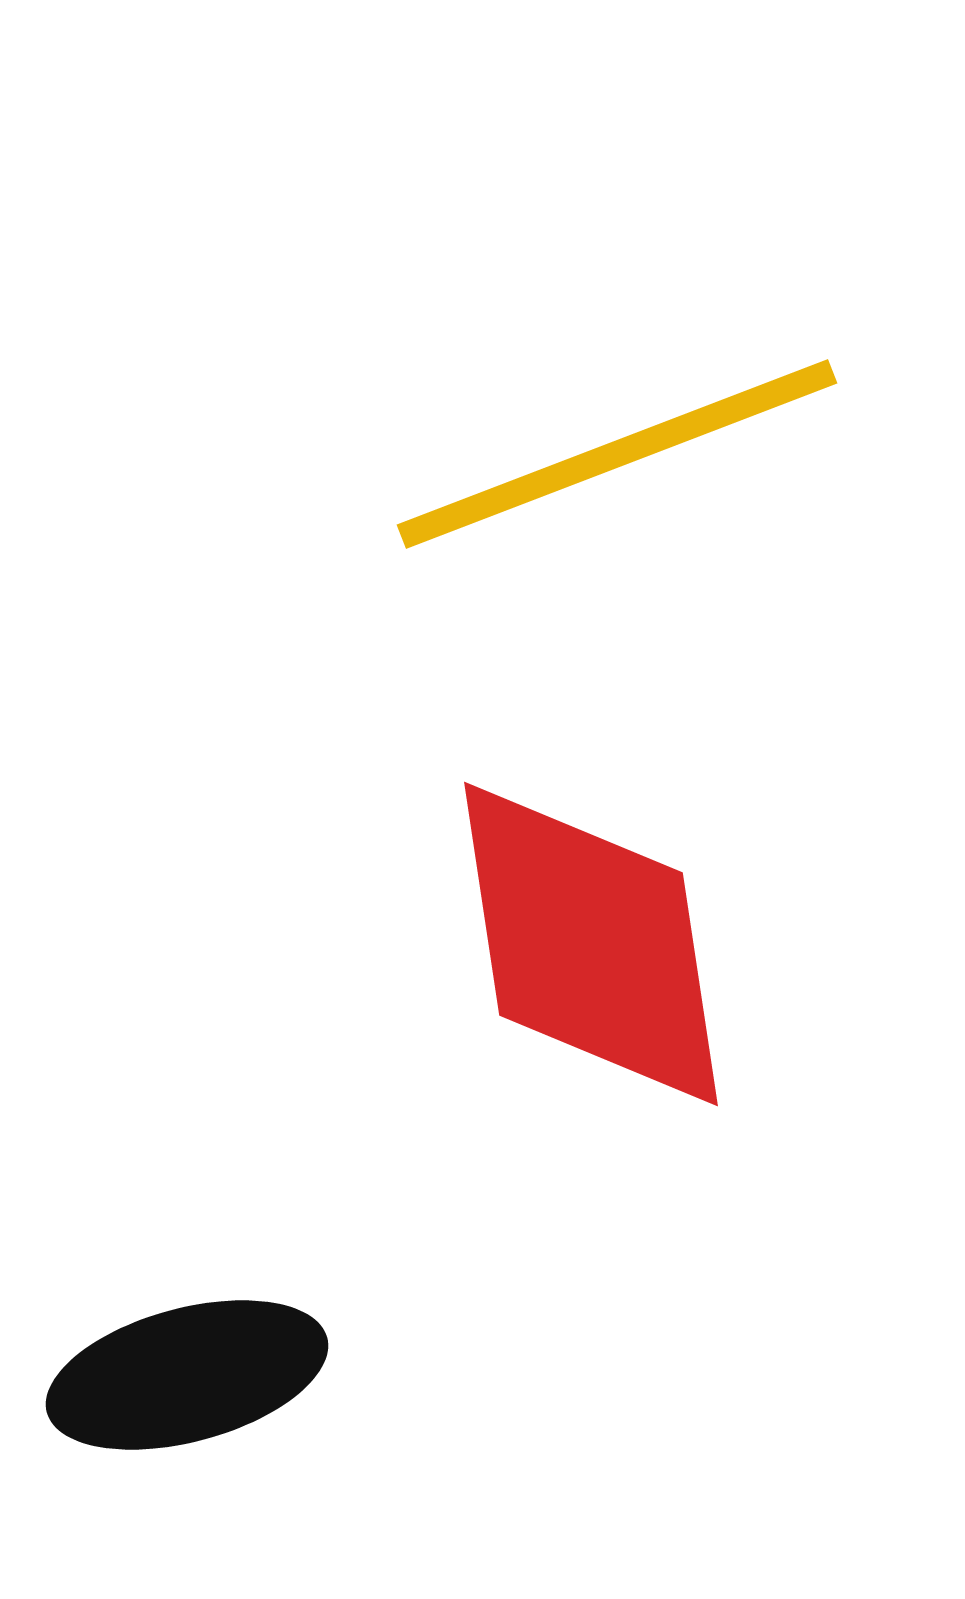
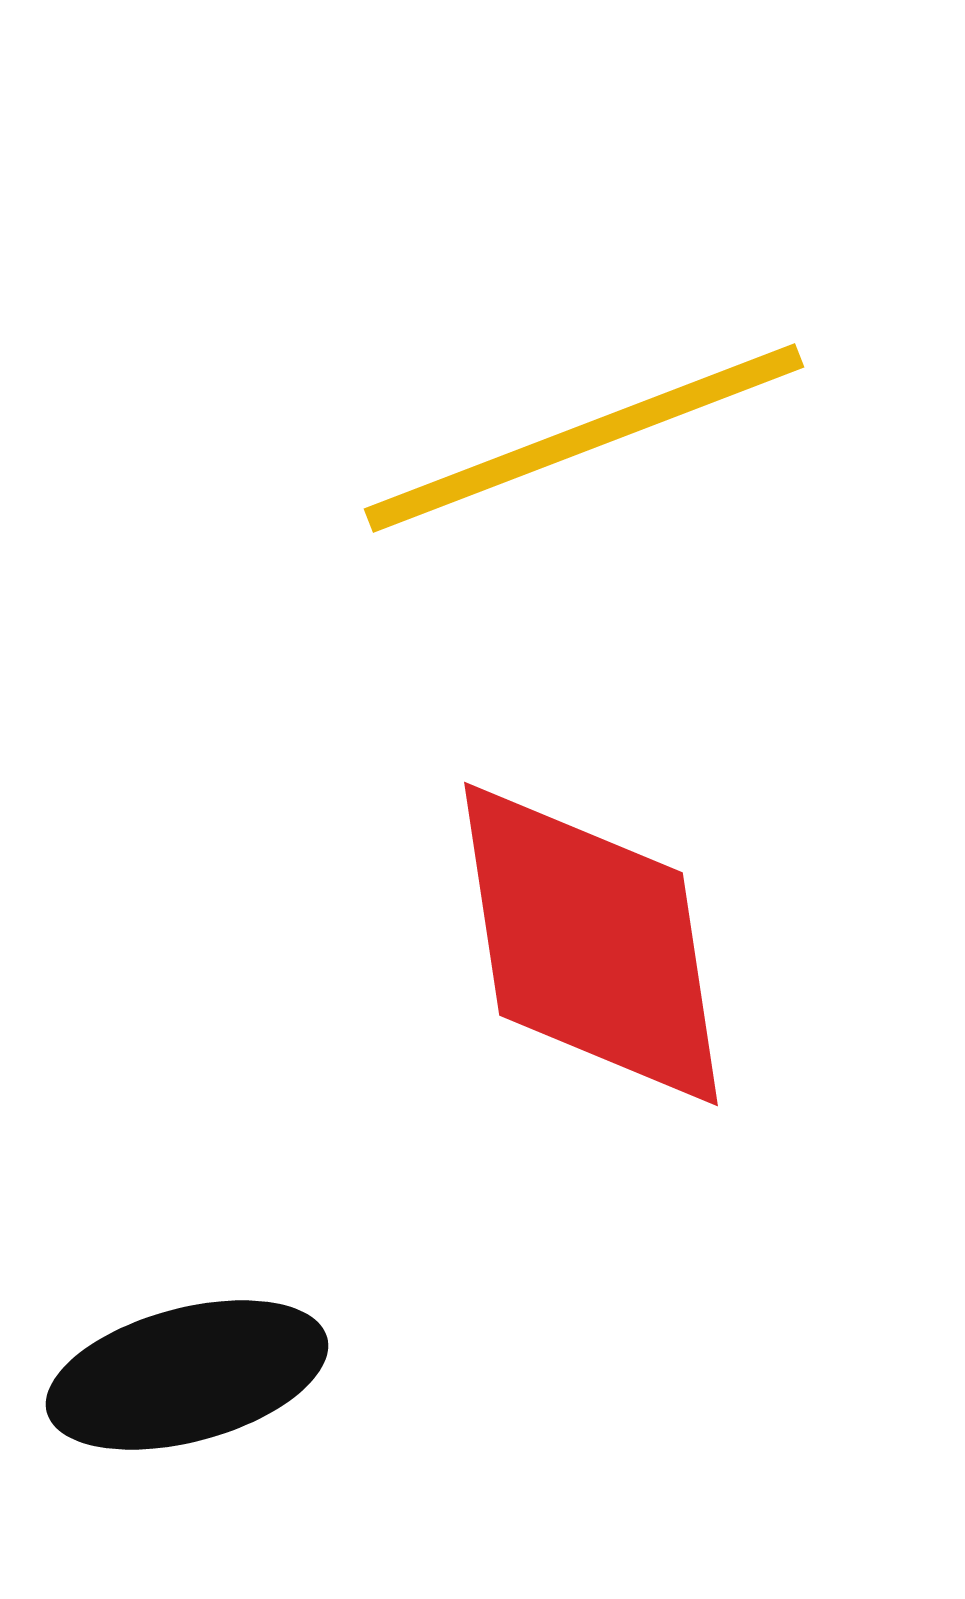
yellow line: moved 33 px left, 16 px up
